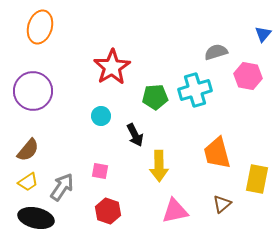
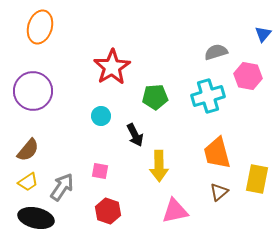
cyan cross: moved 13 px right, 6 px down
brown triangle: moved 3 px left, 12 px up
